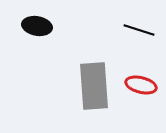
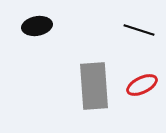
black ellipse: rotated 20 degrees counterclockwise
red ellipse: moved 1 px right; rotated 40 degrees counterclockwise
